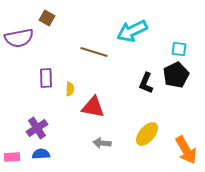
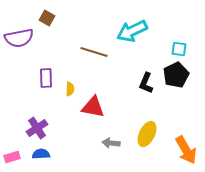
yellow ellipse: rotated 15 degrees counterclockwise
gray arrow: moved 9 px right
pink rectangle: rotated 14 degrees counterclockwise
